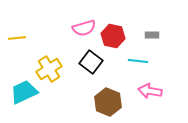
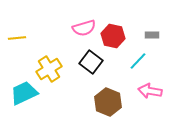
cyan line: rotated 54 degrees counterclockwise
cyan trapezoid: moved 1 px down
